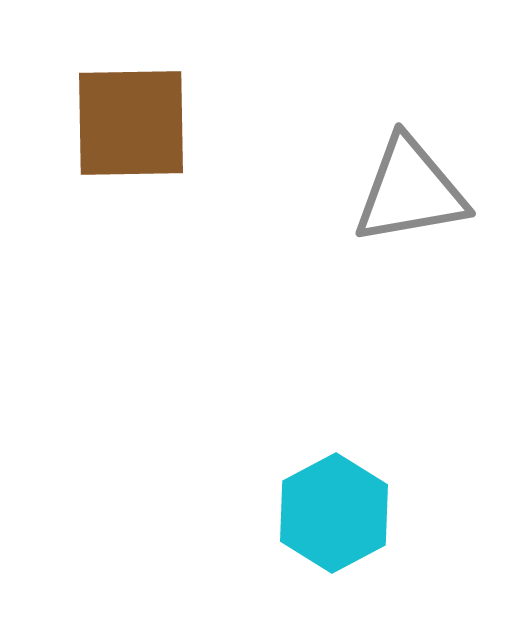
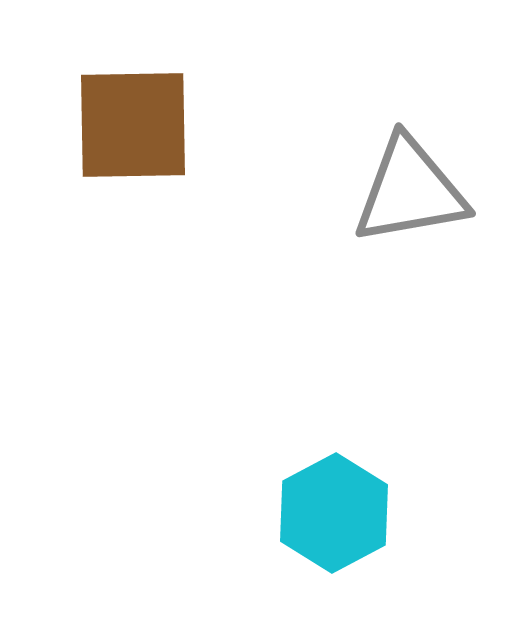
brown square: moved 2 px right, 2 px down
